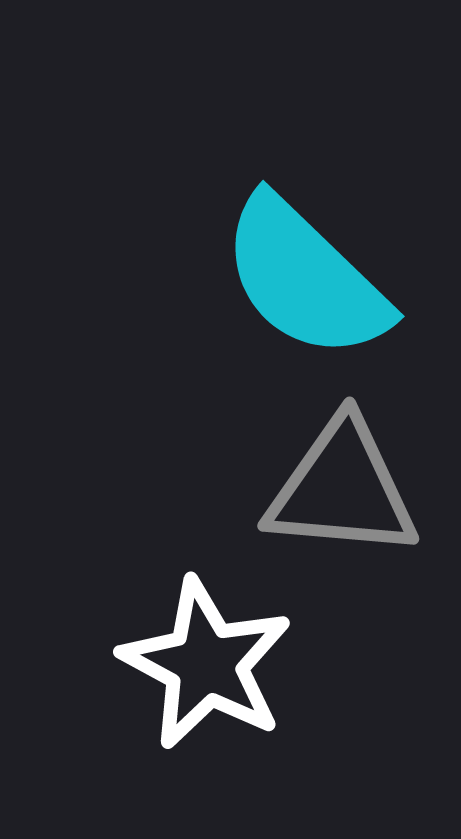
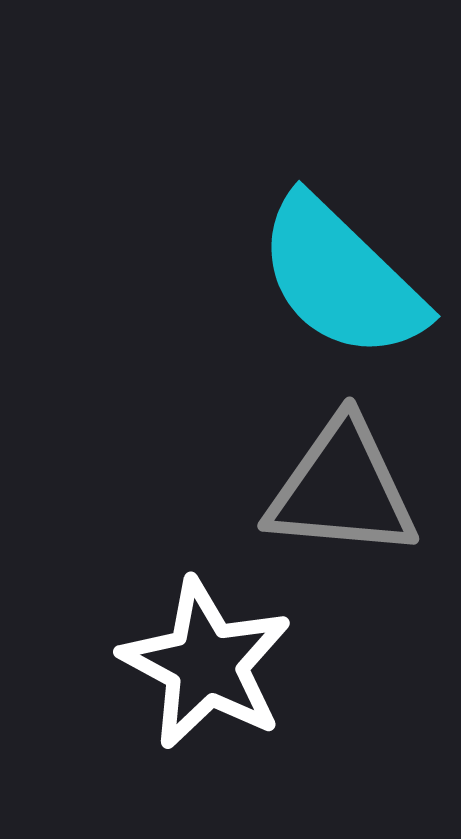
cyan semicircle: moved 36 px right
